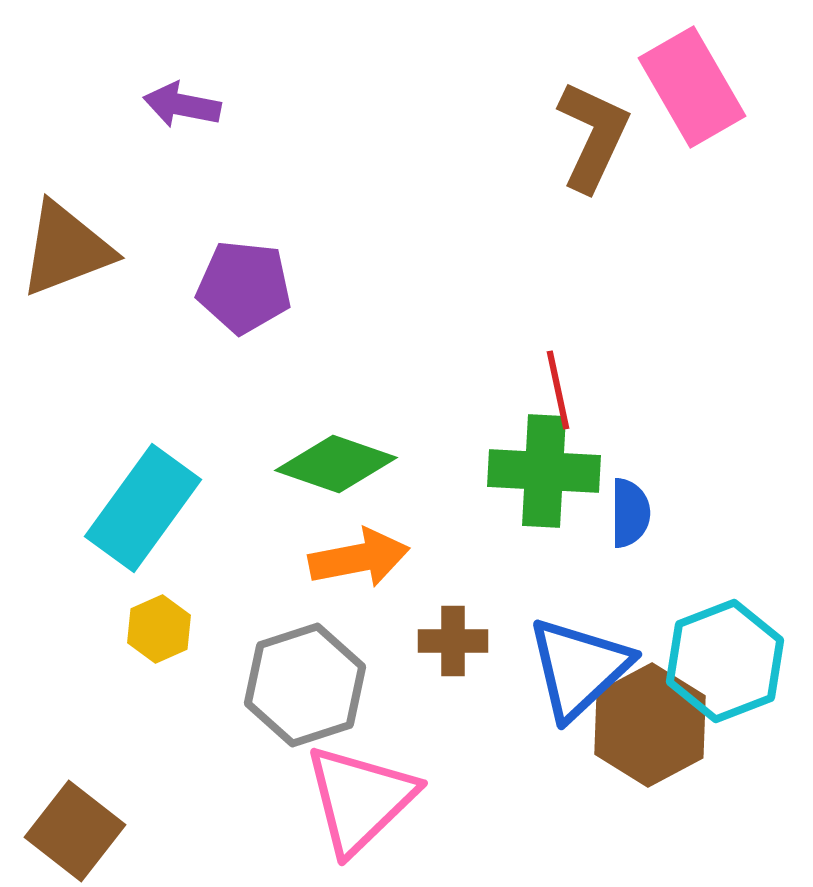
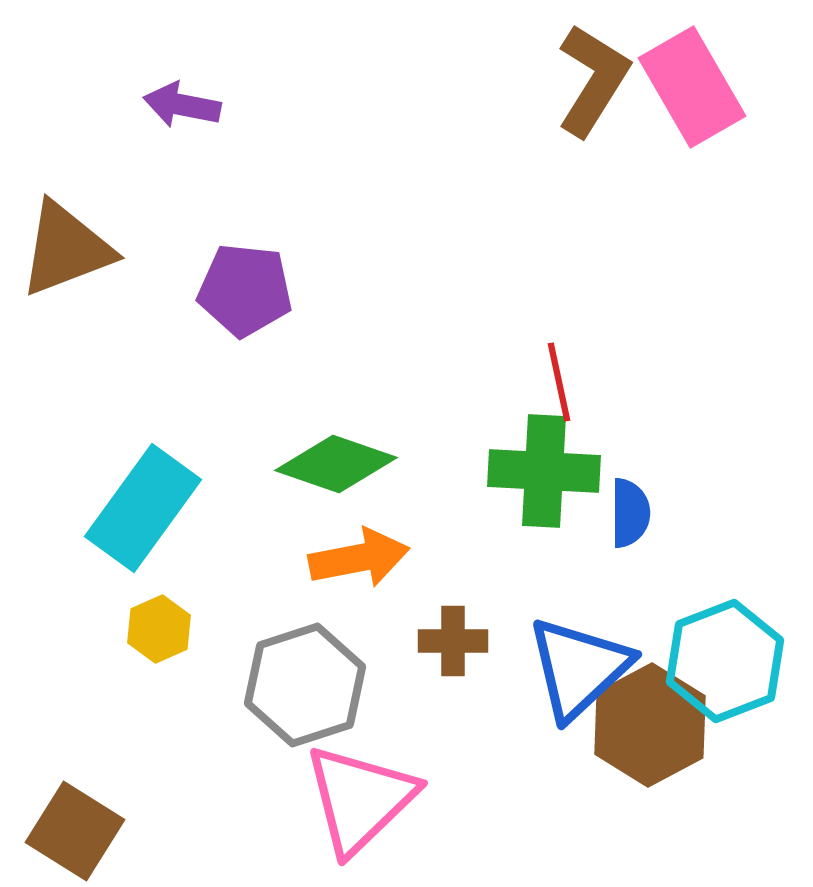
brown L-shape: moved 56 px up; rotated 7 degrees clockwise
purple pentagon: moved 1 px right, 3 px down
red line: moved 1 px right, 8 px up
brown square: rotated 6 degrees counterclockwise
